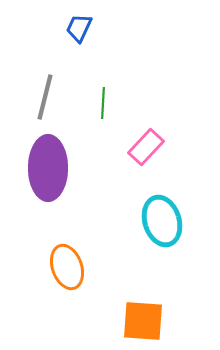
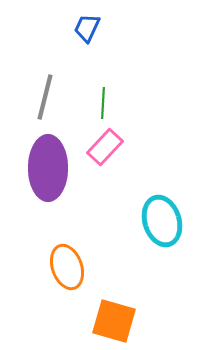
blue trapezoid: moved 8 px right
pink rectangle: moved 41 px left
orange square: moved 29 px left; rotated 12 degrees clockwise
